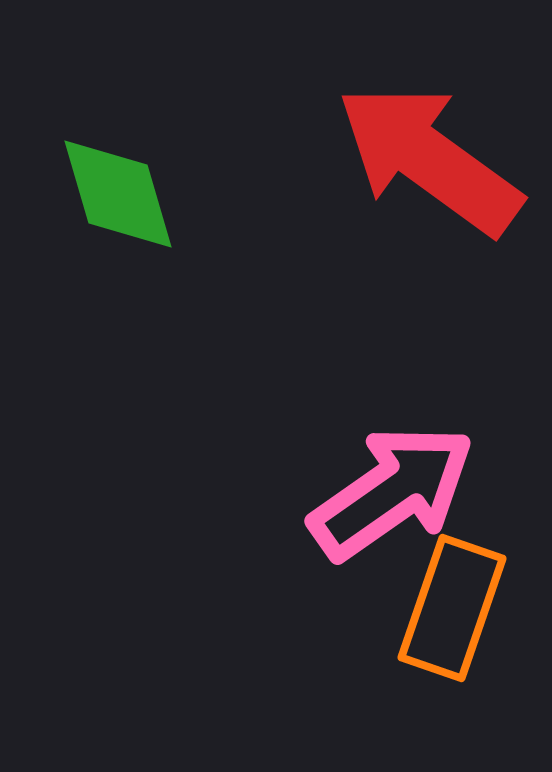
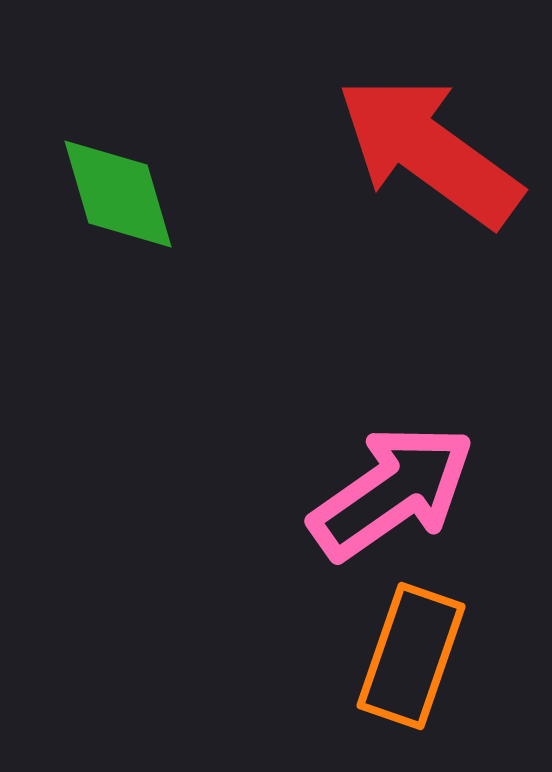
red arrow: moved 8 px up
orange rectangle: moved 41 px left, 48 px down
